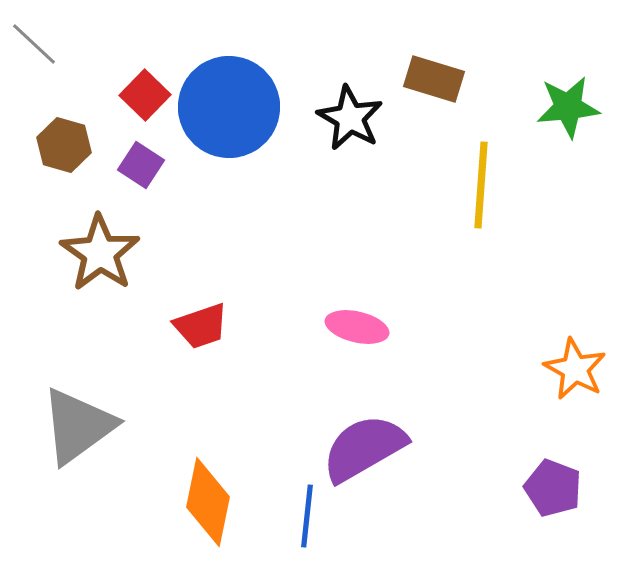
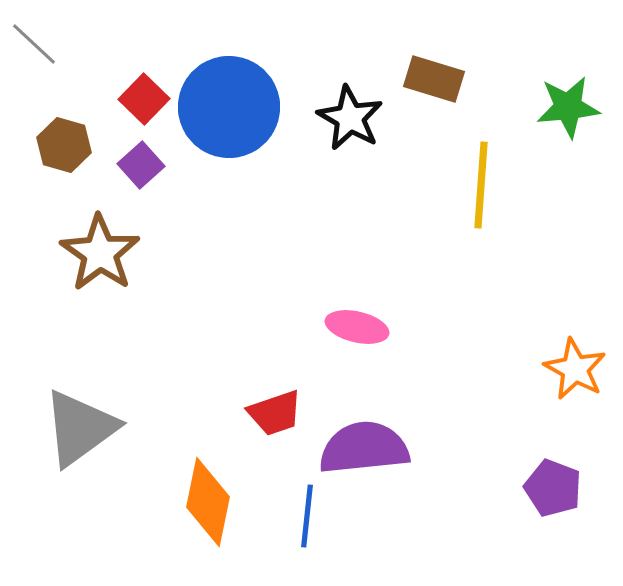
red square: moved 1 px left, 4 px down
purple square: rotated 15 degrees clockwise
red trapezoid: moved 74 px right, 87 px down
gray triangle: moved 2 px right, 2 px down
purple semicircle: rotated 24 degrees clockwise
